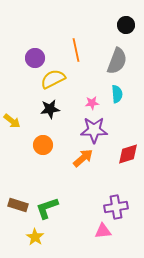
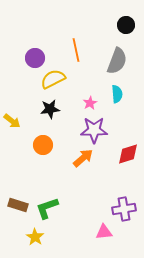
pink star: moved 2 px left; rotated 24 degrees counterclockwise
purple cross: moved 8 px right, 2 px down
pink triangle: moved 1 px right, 1 px down
